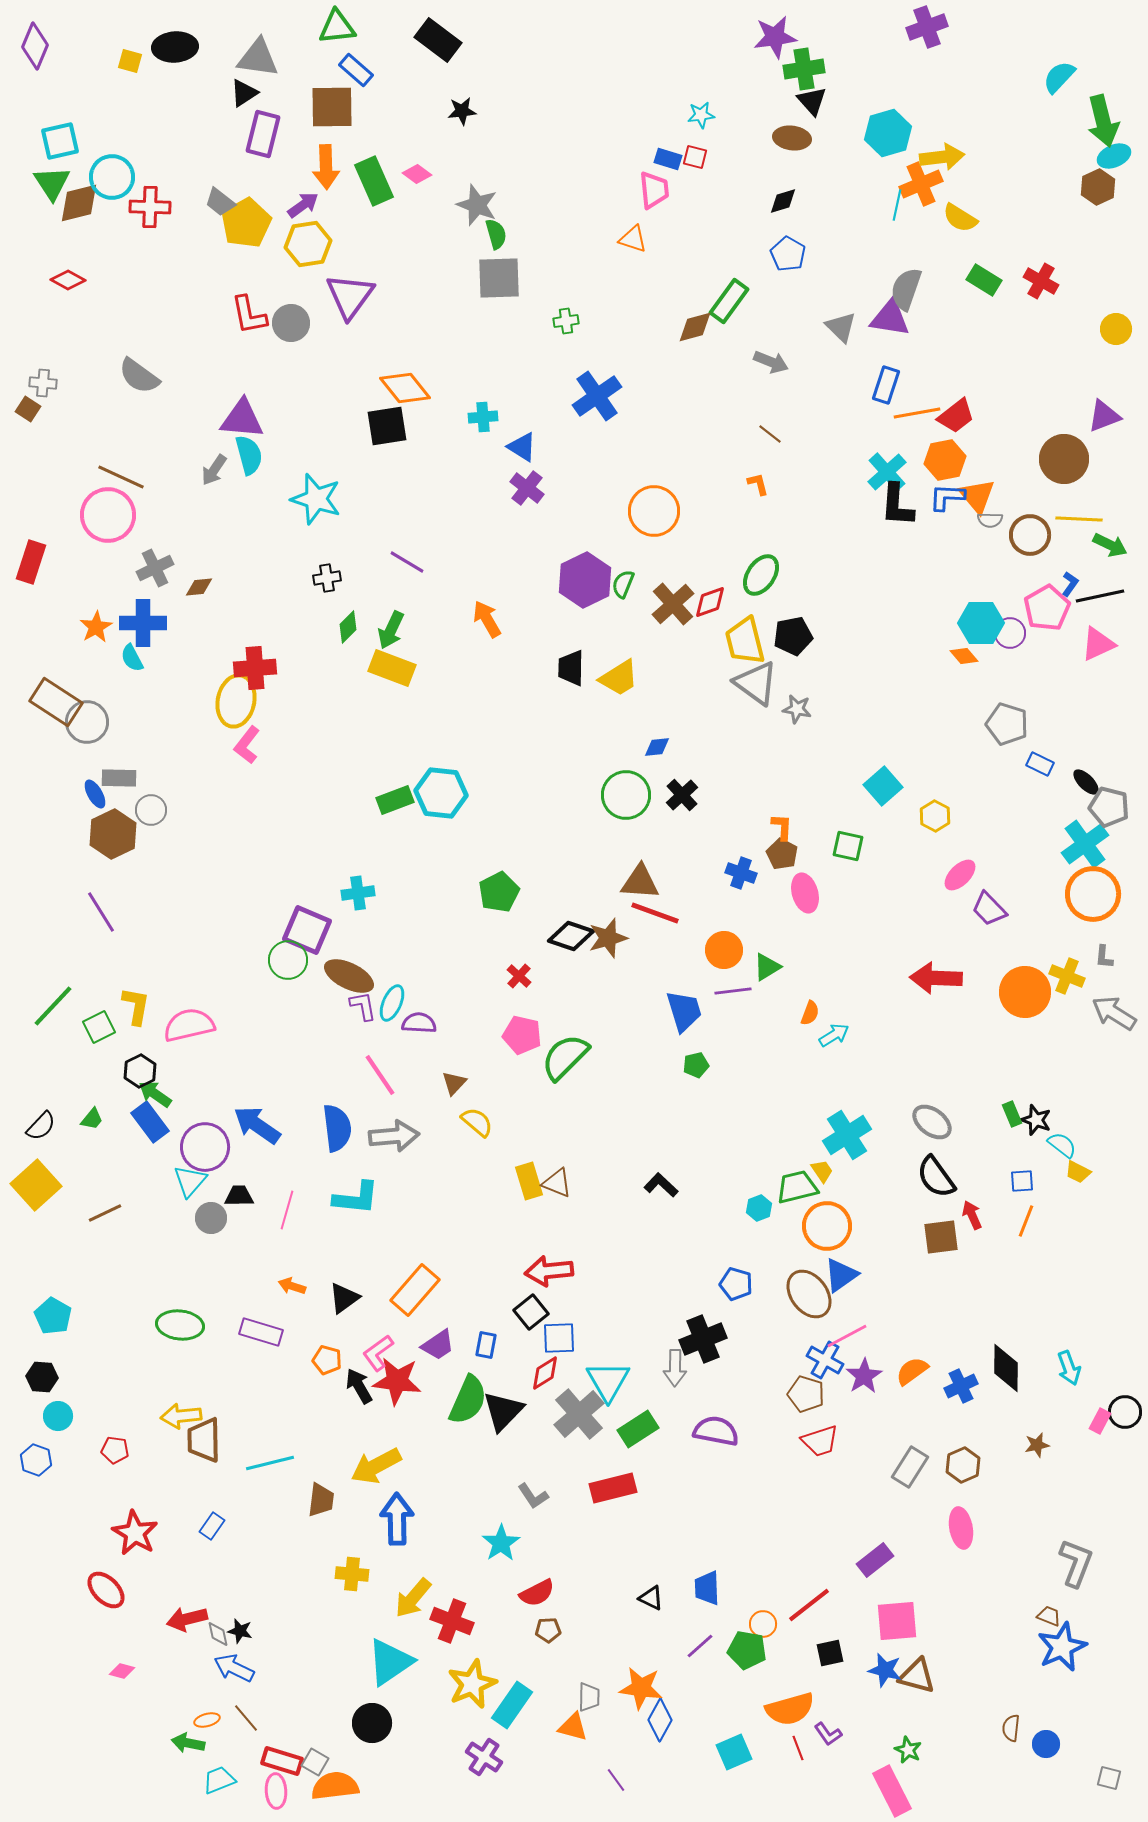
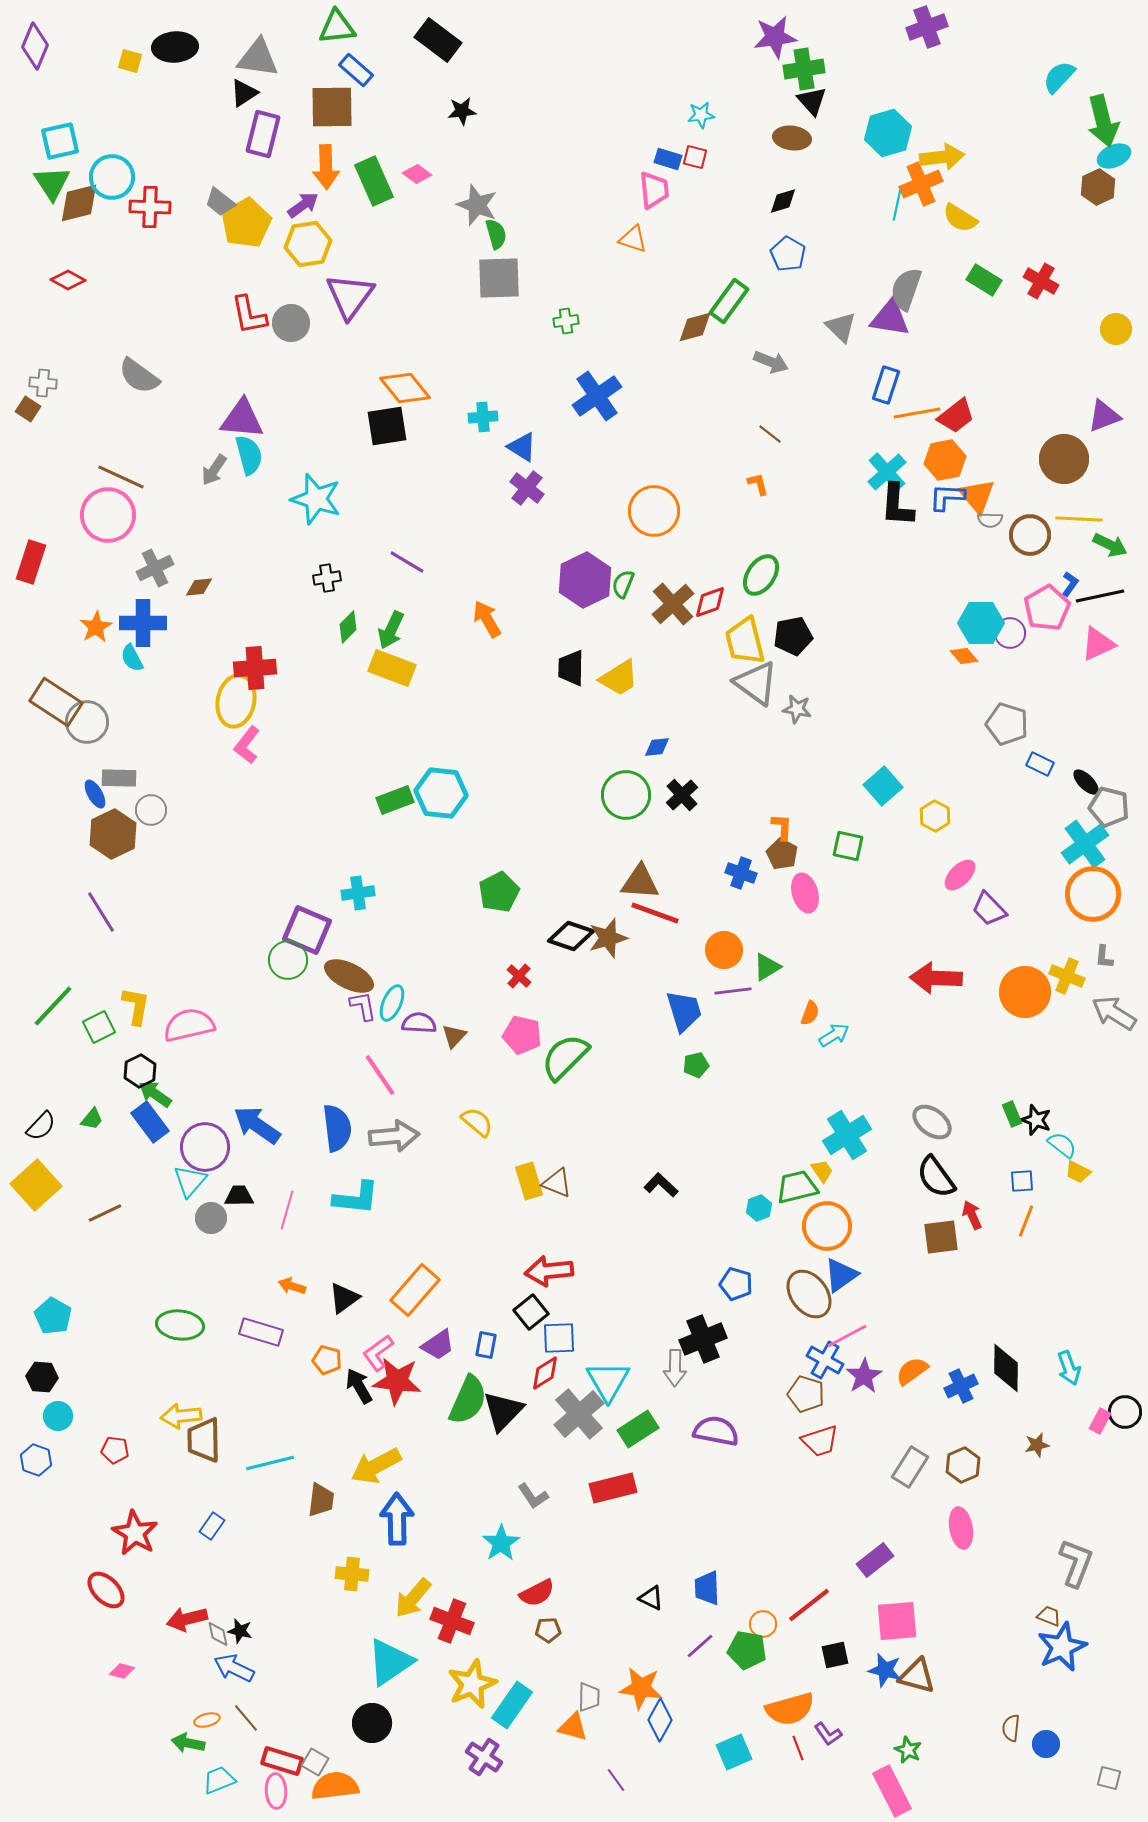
brown triangle at (454, 1083): moved 47 px up
black square at (830, 1653): moved 5 px right, 2 px down
